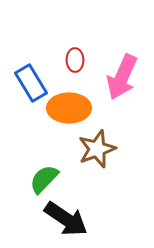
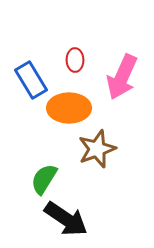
blue rectangle: moved 3 px up
green semicircle: rotated 12 degrees counterclockwise
